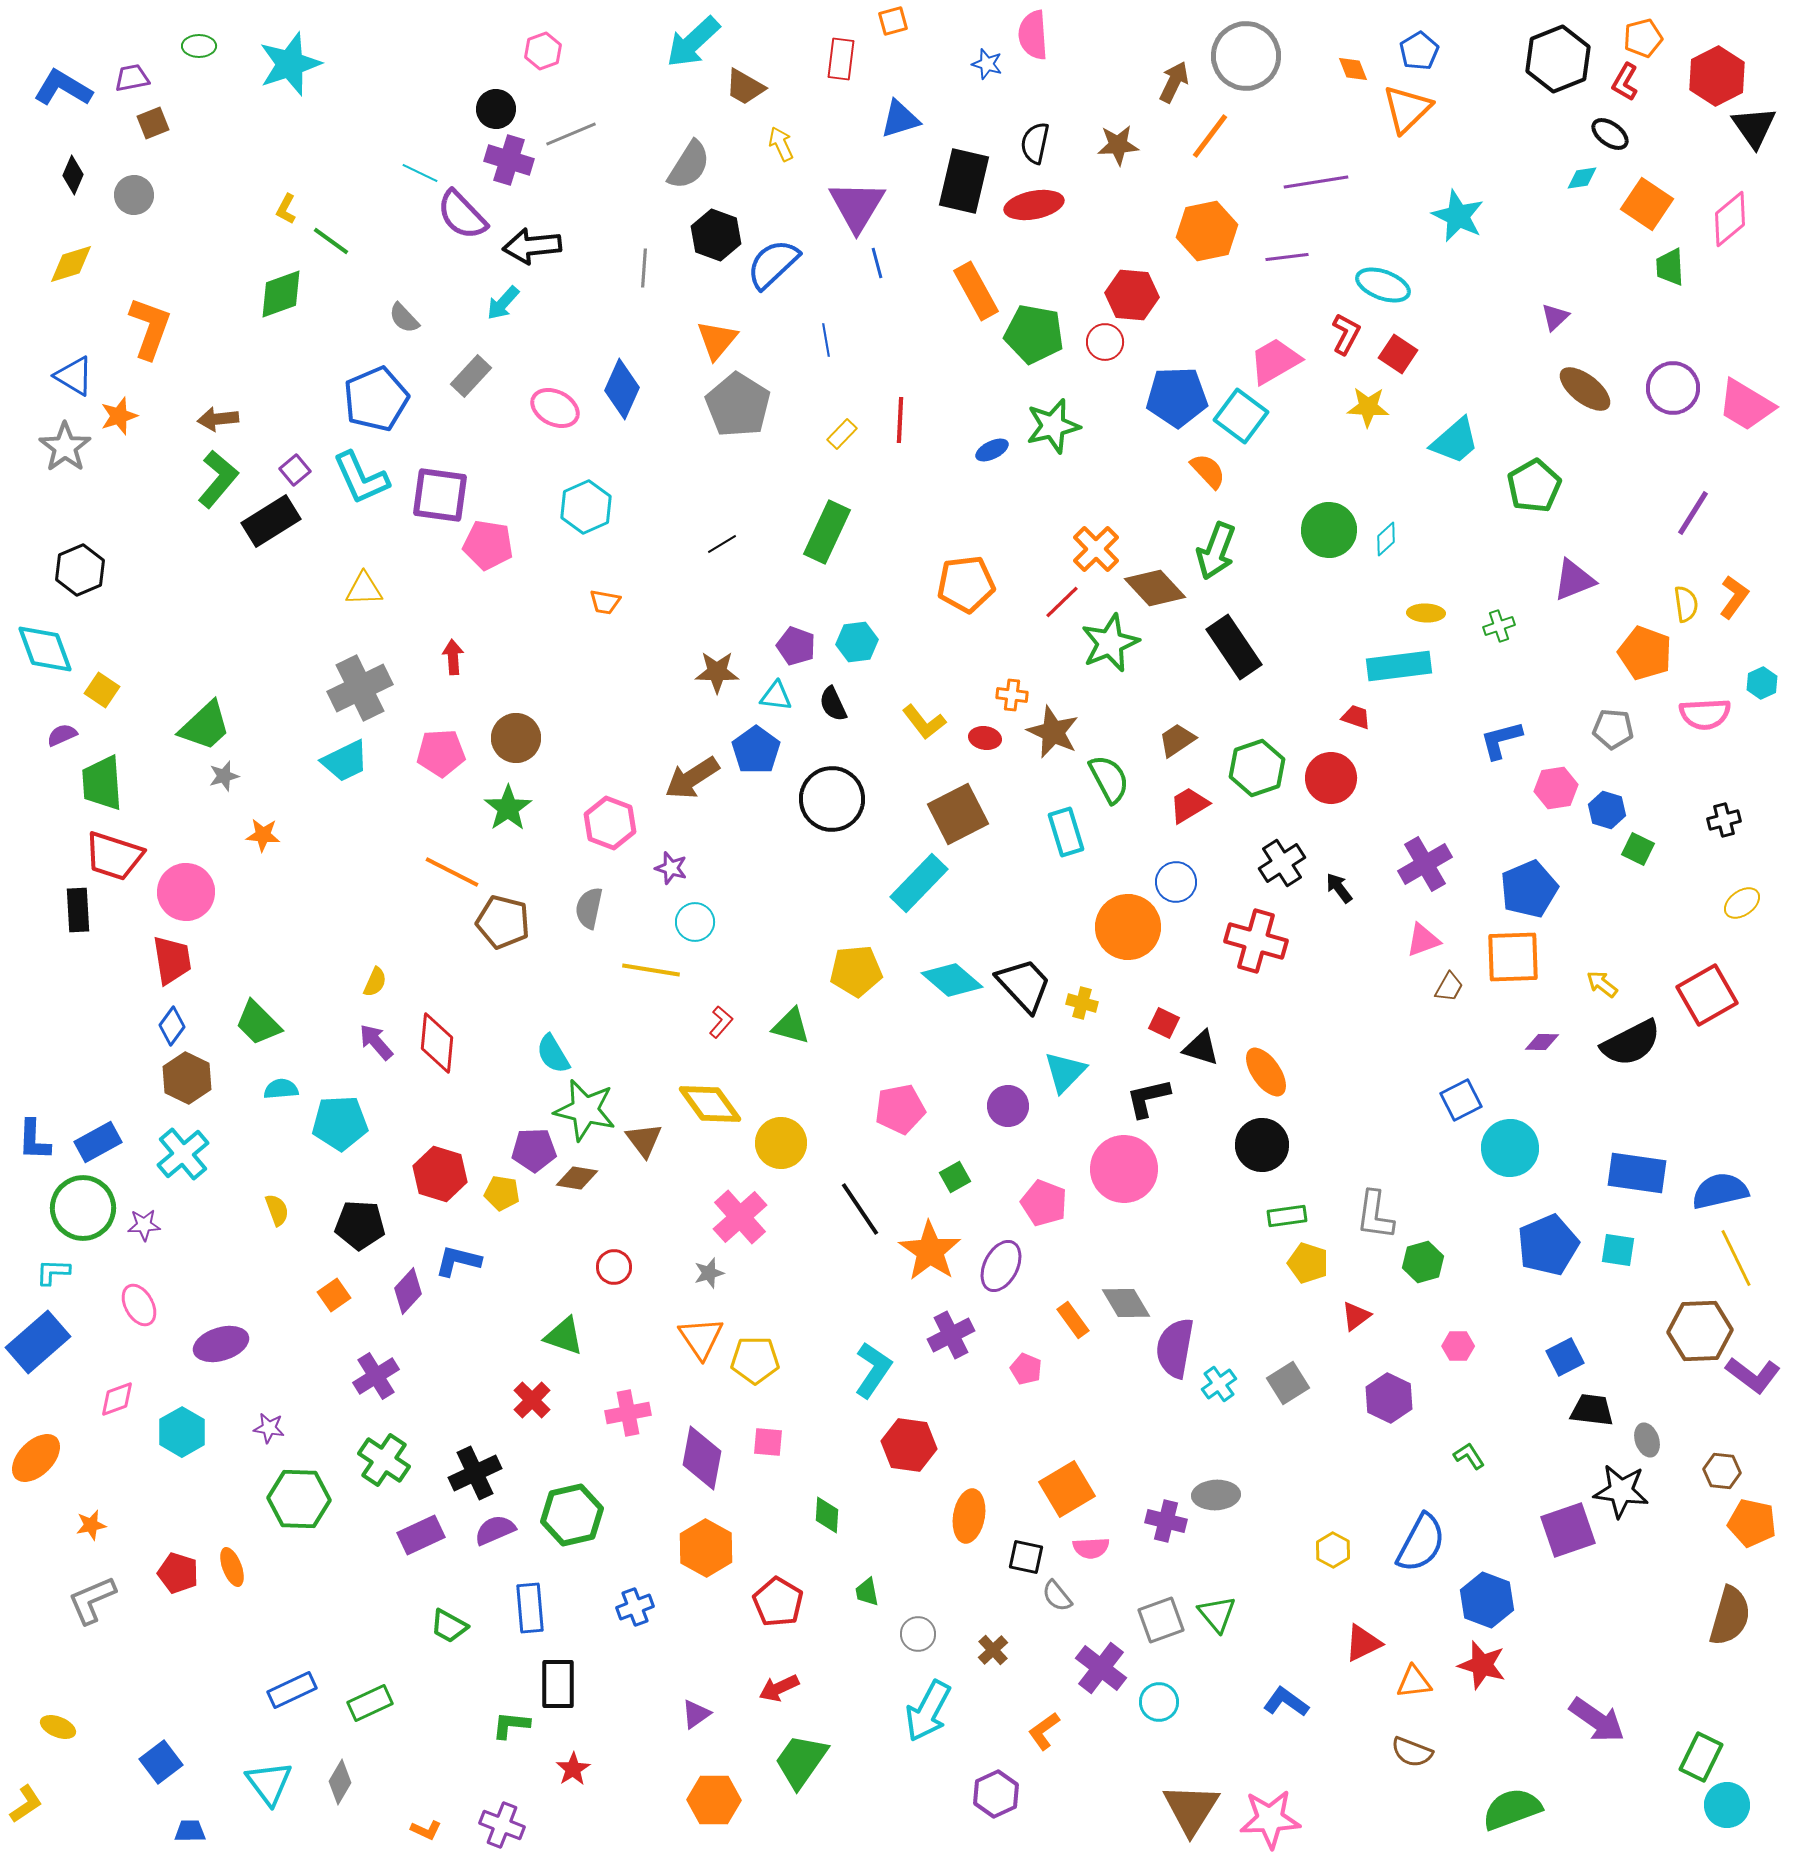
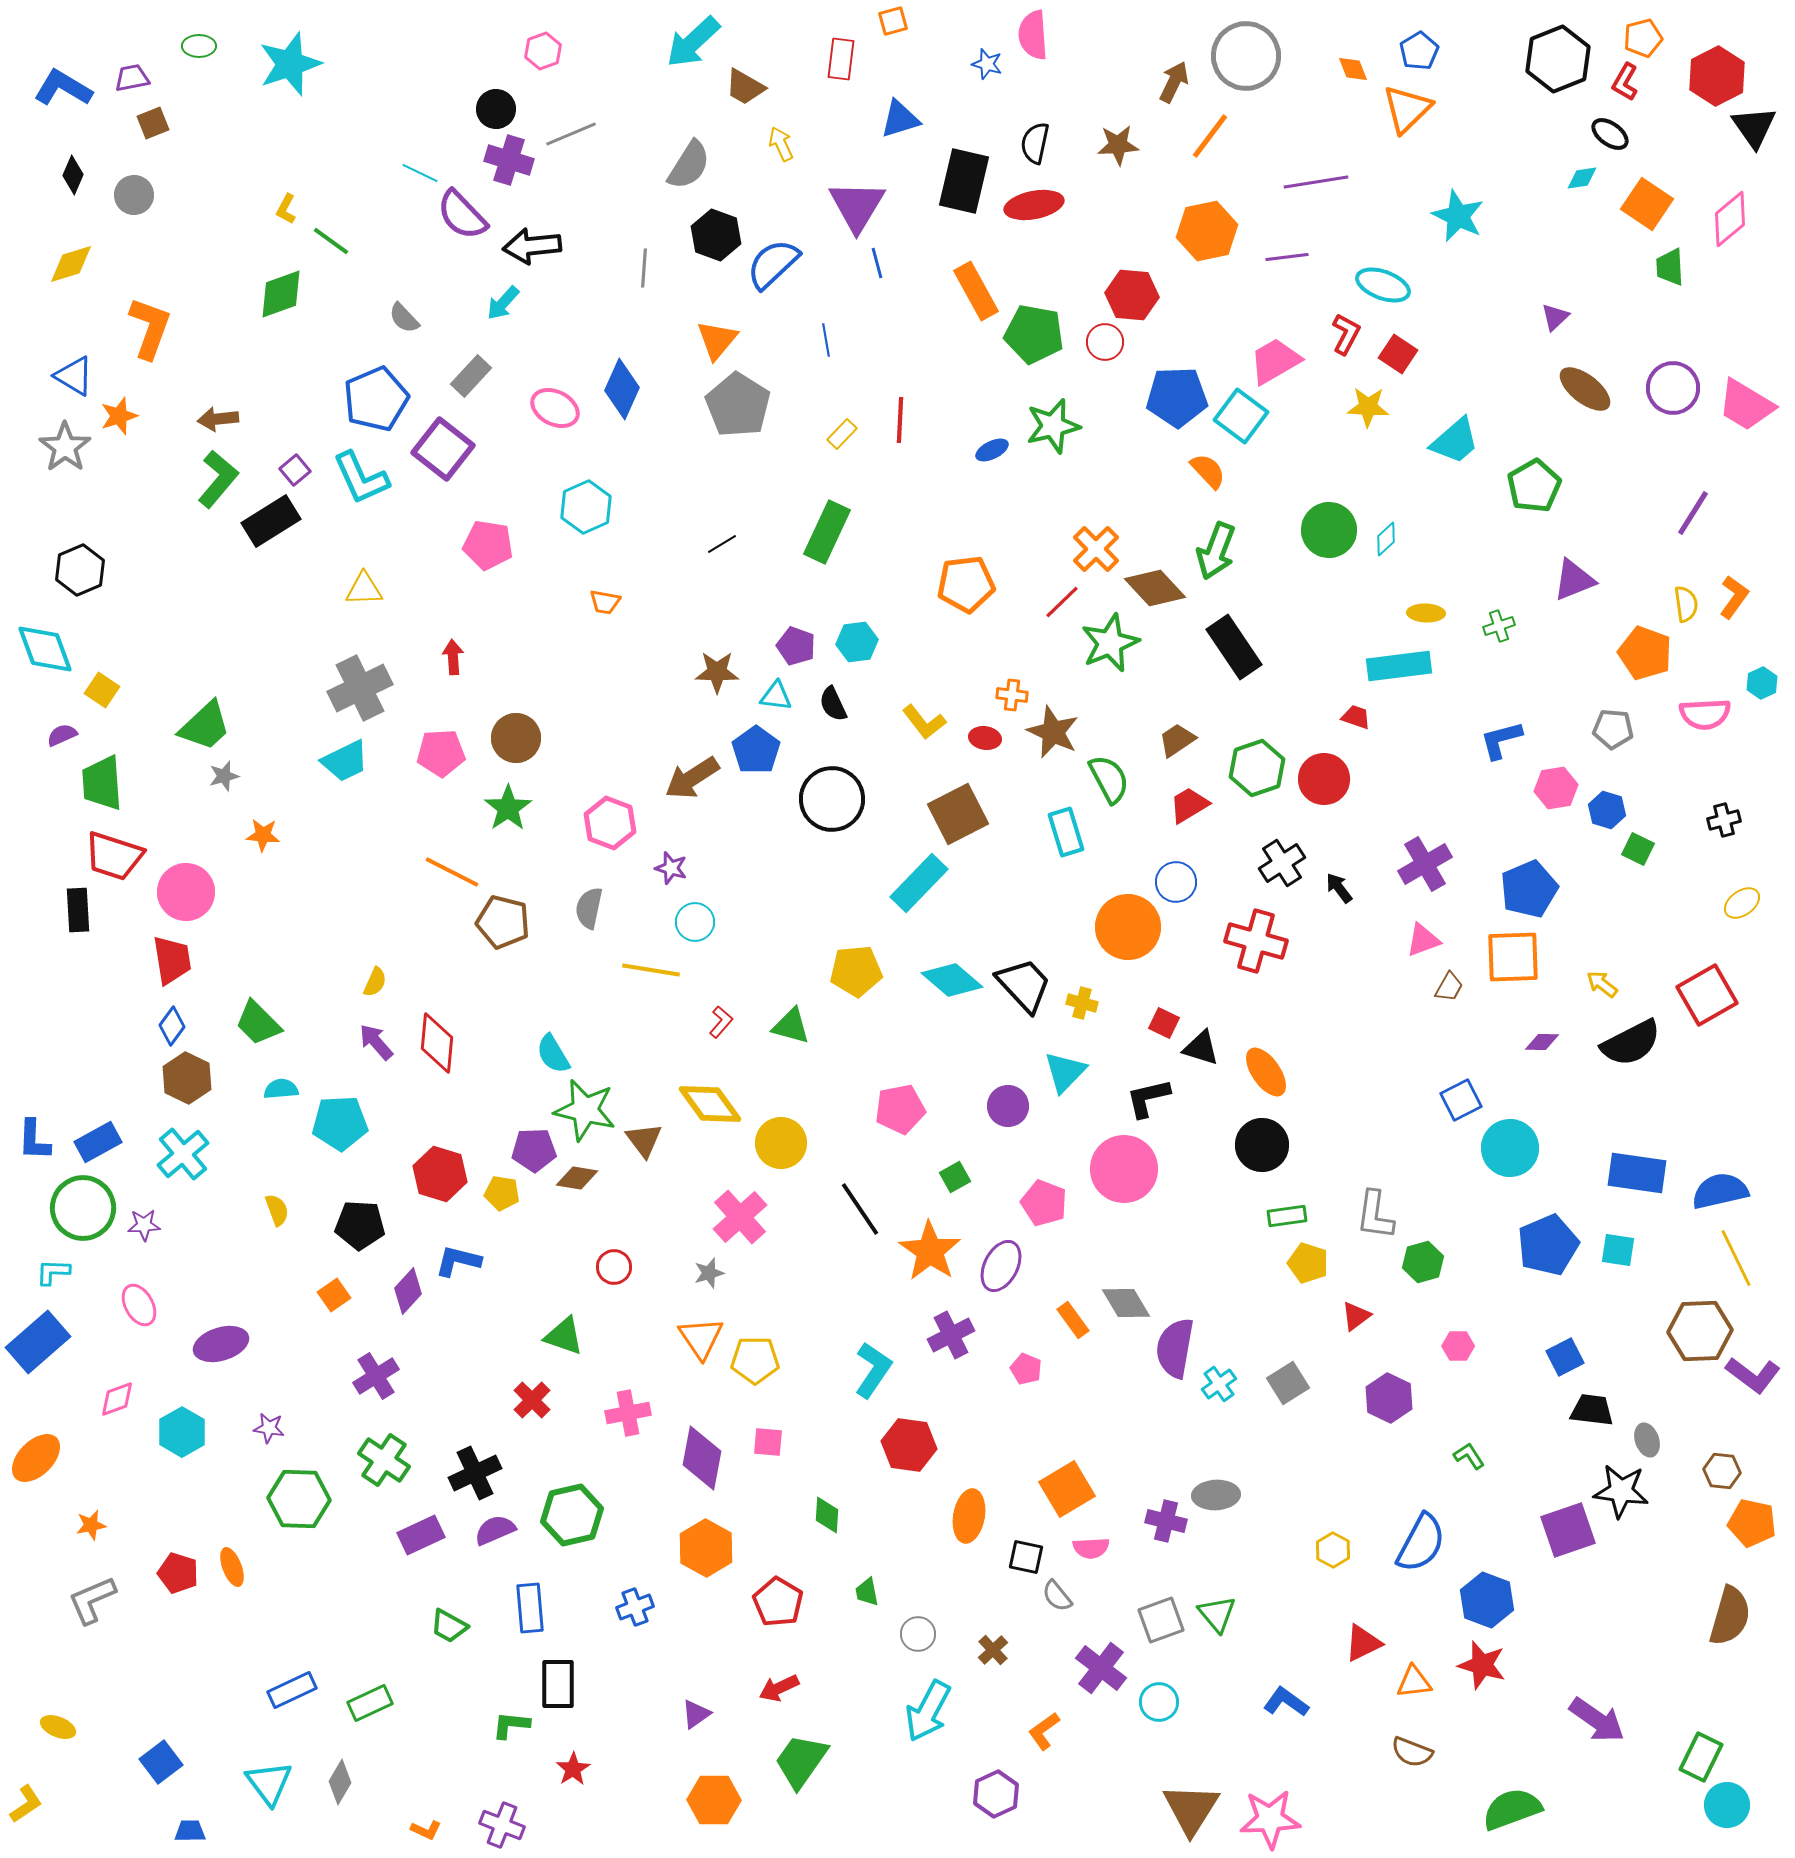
purple square at (440, 495): moved 3 px right, 46 px up; rotated 30 degrees clockwise
red circle at (1331, 778): moved 7 px left, 1 px down
